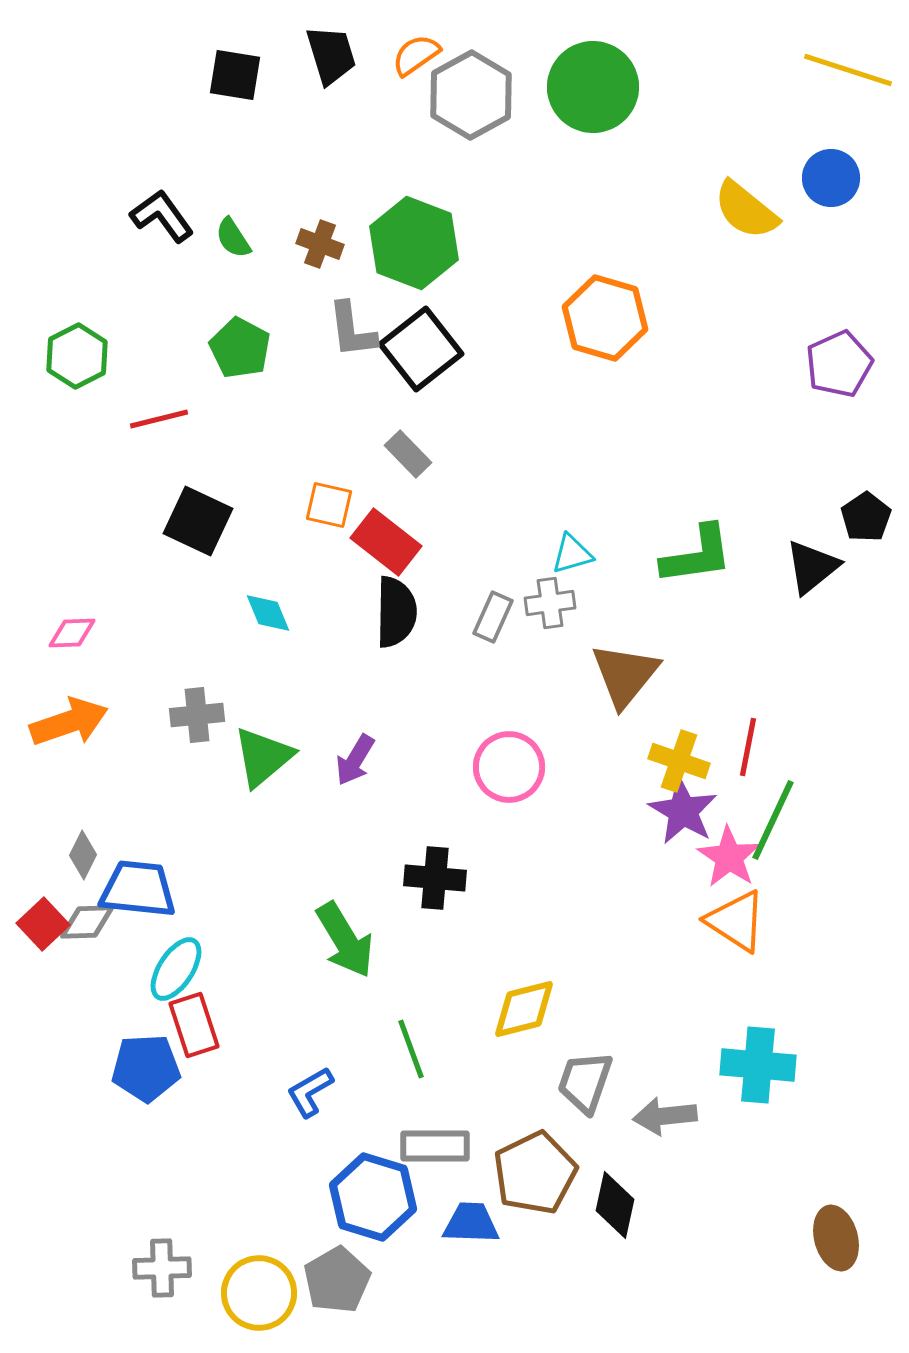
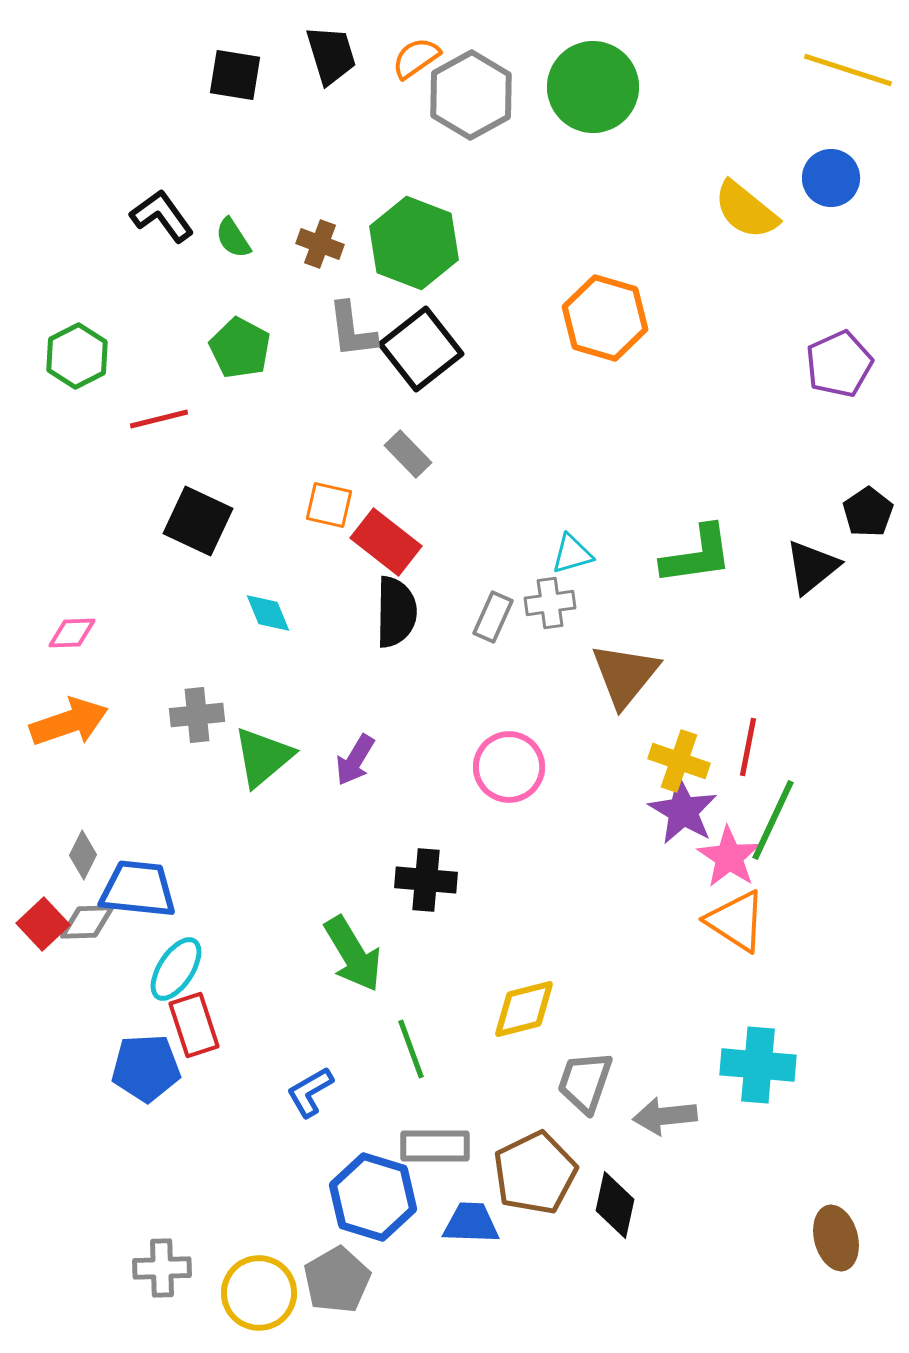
orange semicircle at (416, 55): moved 3 px down
black pentagon at (866, 517): moved 2 px right, 5 px up
black cross at (435, 878): moved 9 px left, 2 px down
green arrow at (345, 940): moved 8 px right, 14 px down
